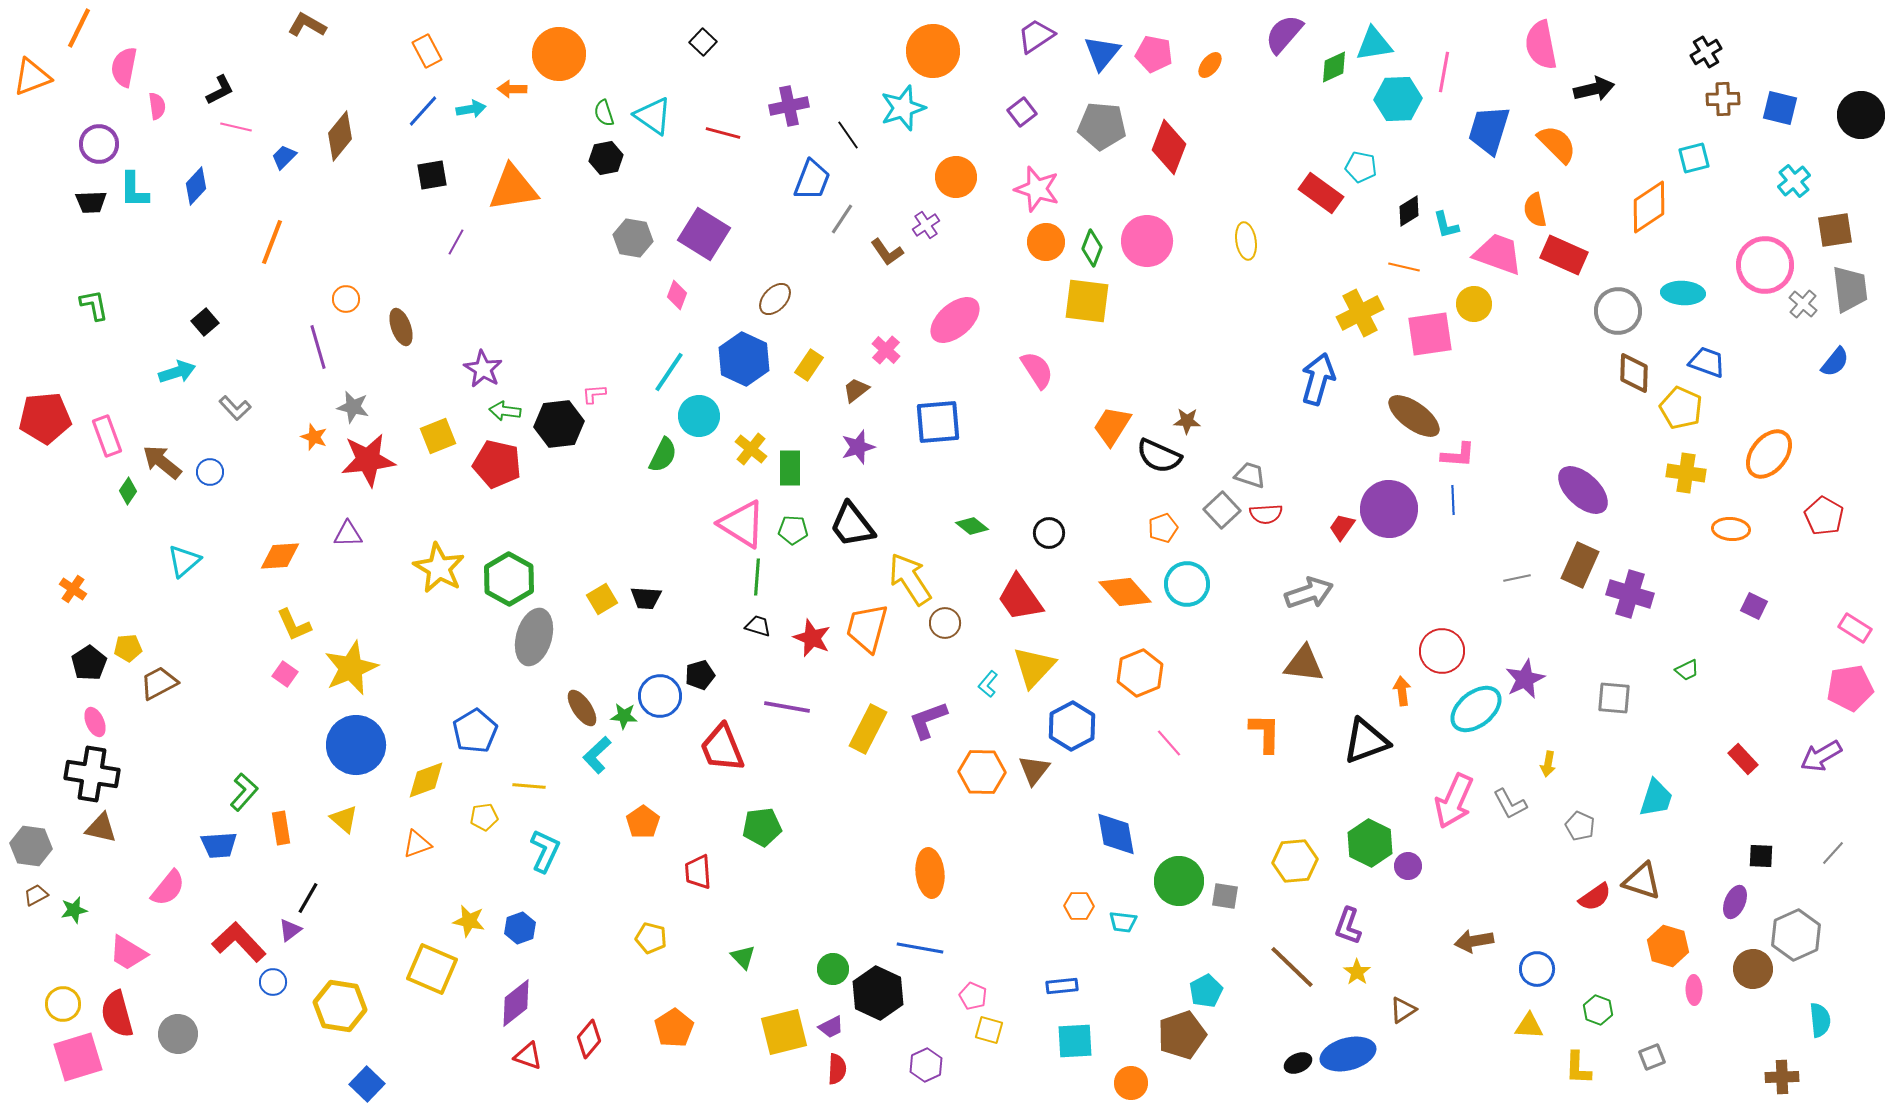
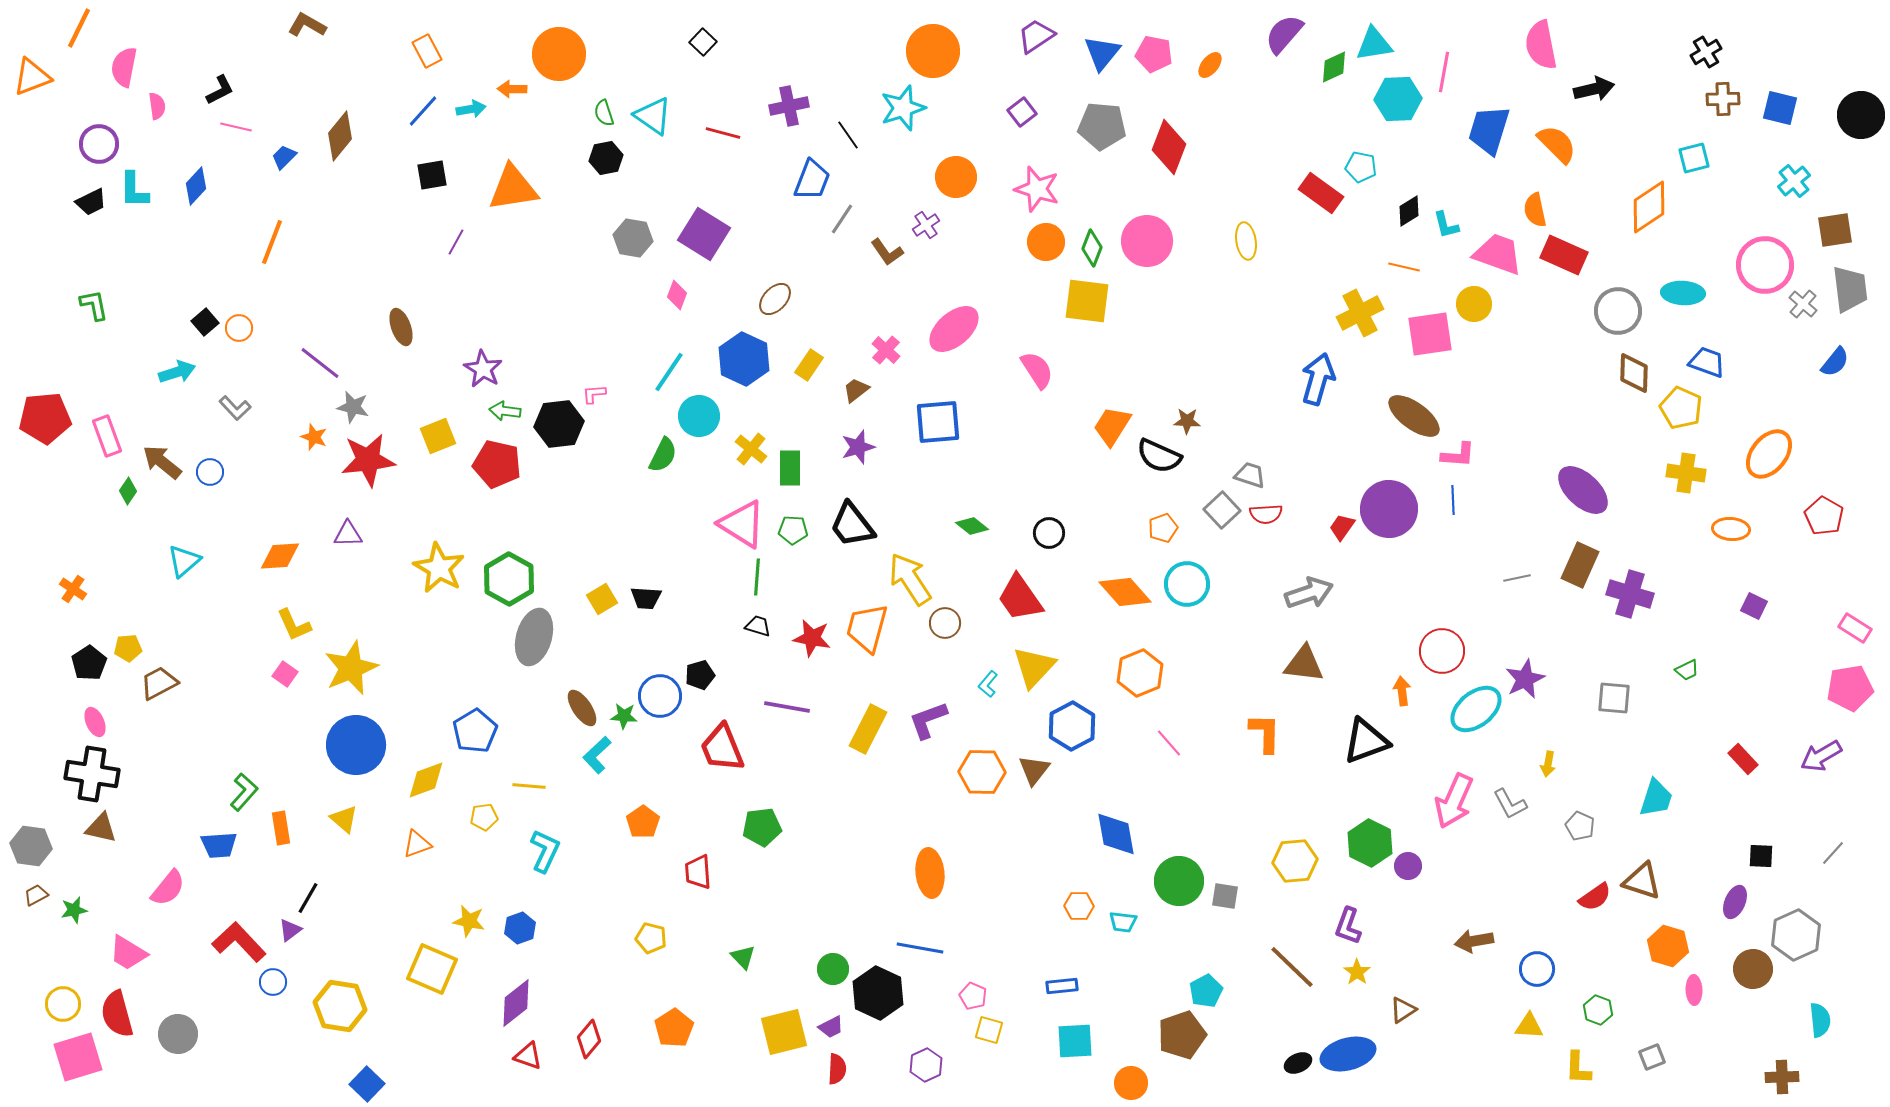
black trapezoid at (91, 202): rotated 24 degrees counterclockwise
orange circle at (346, 299): moved 107 px left, 29 px down
pink ellipse at (955, 320): moved 1 px left, 9 px down
purple line at (318, 347): moved 2 px right, 16 px down; rotated 36 degrees counterclockwise
red star at (812, 638): rotated 12 degrees counterclockwise
